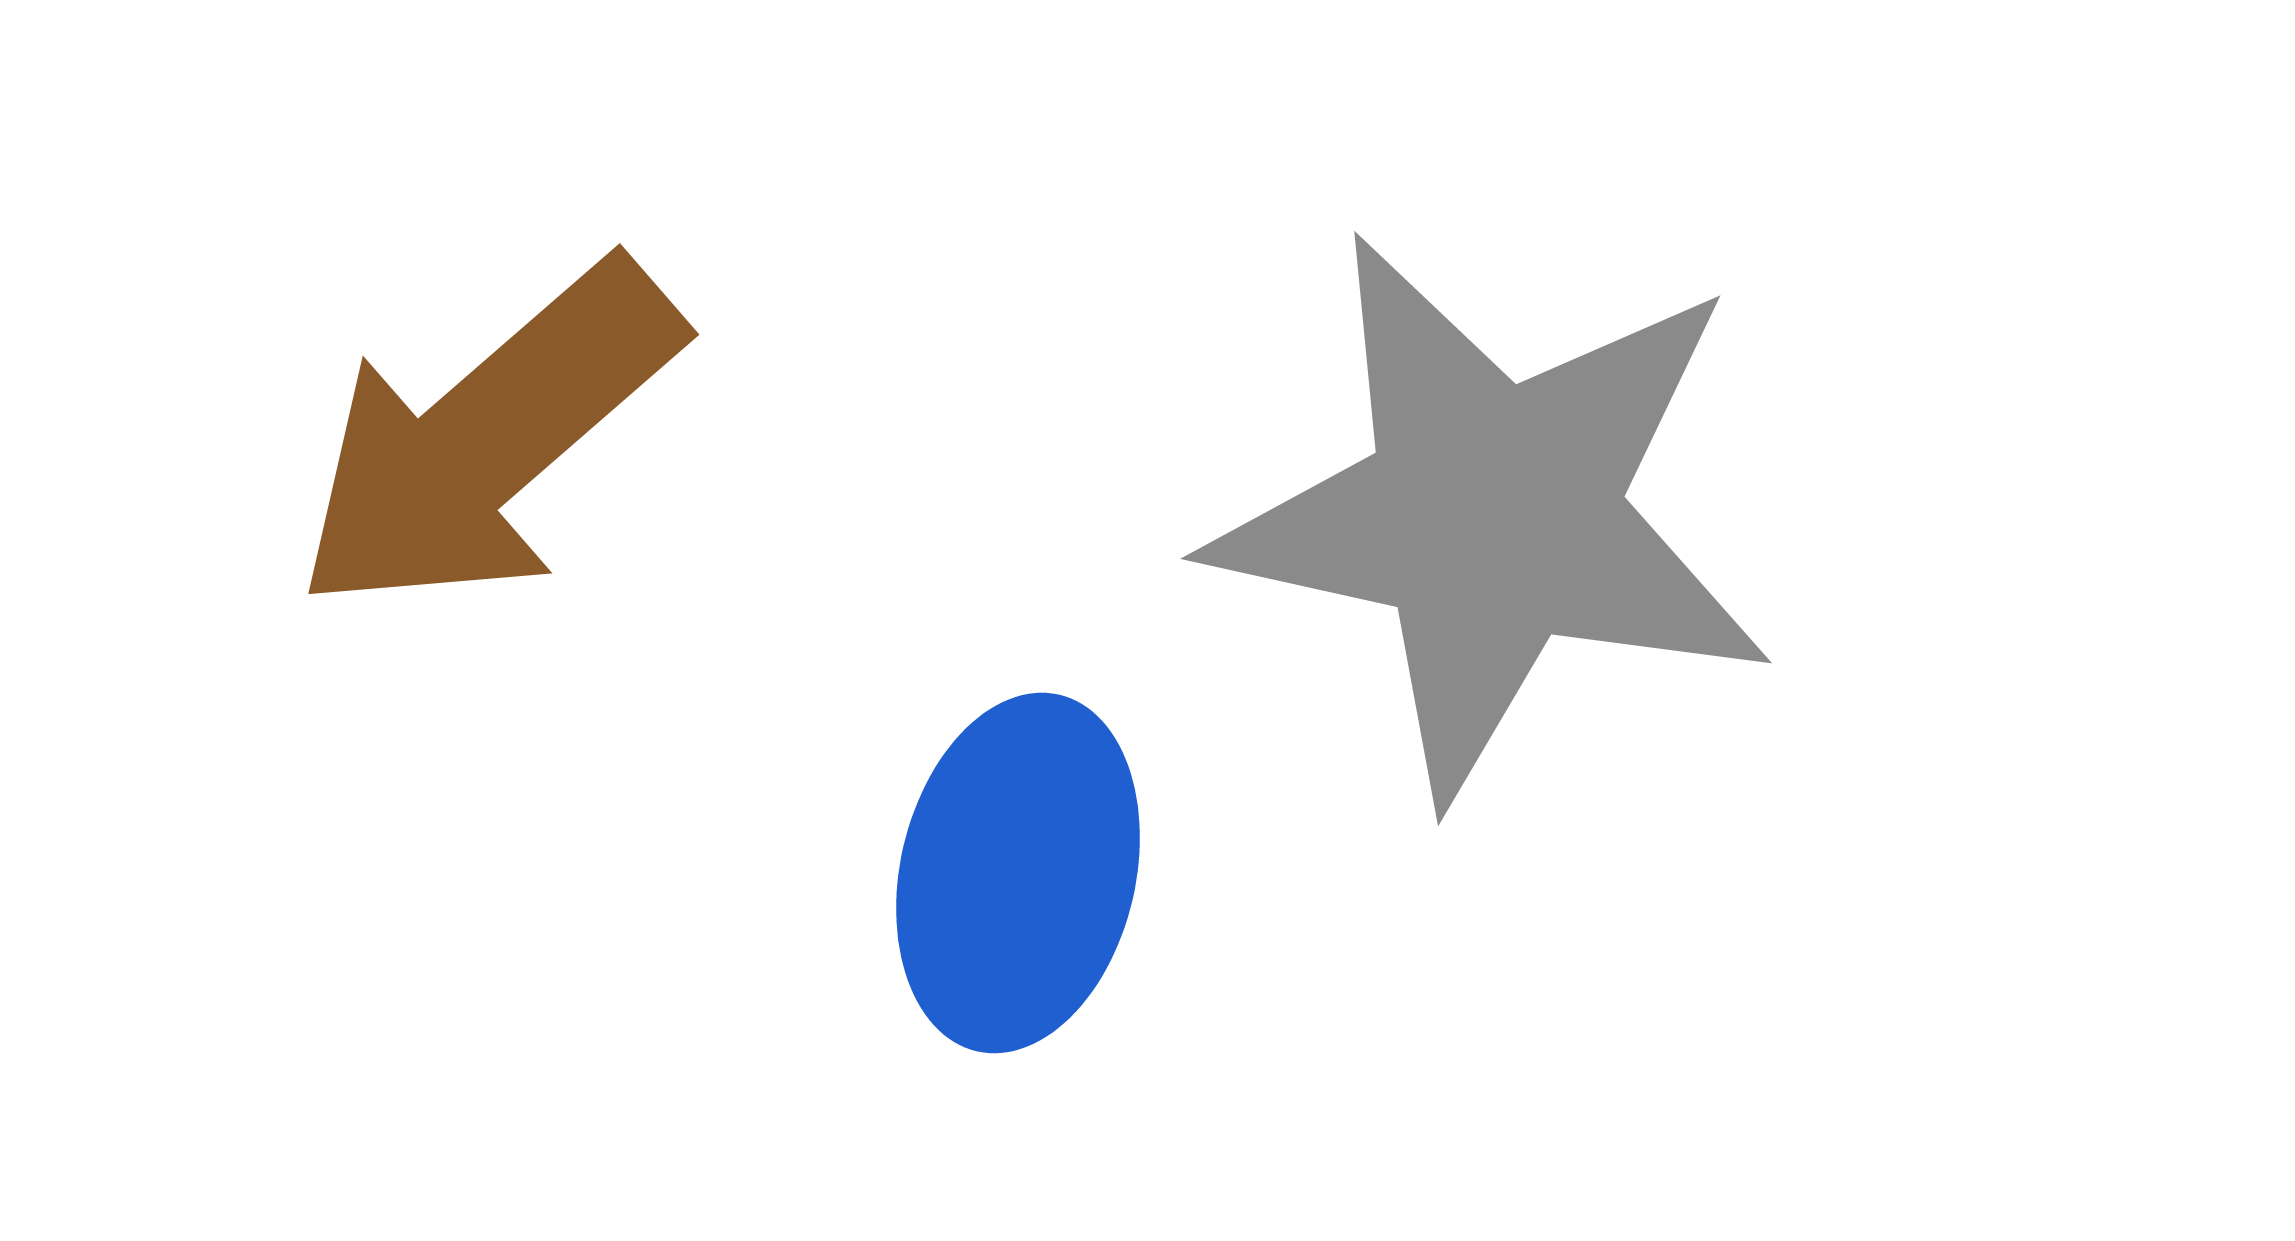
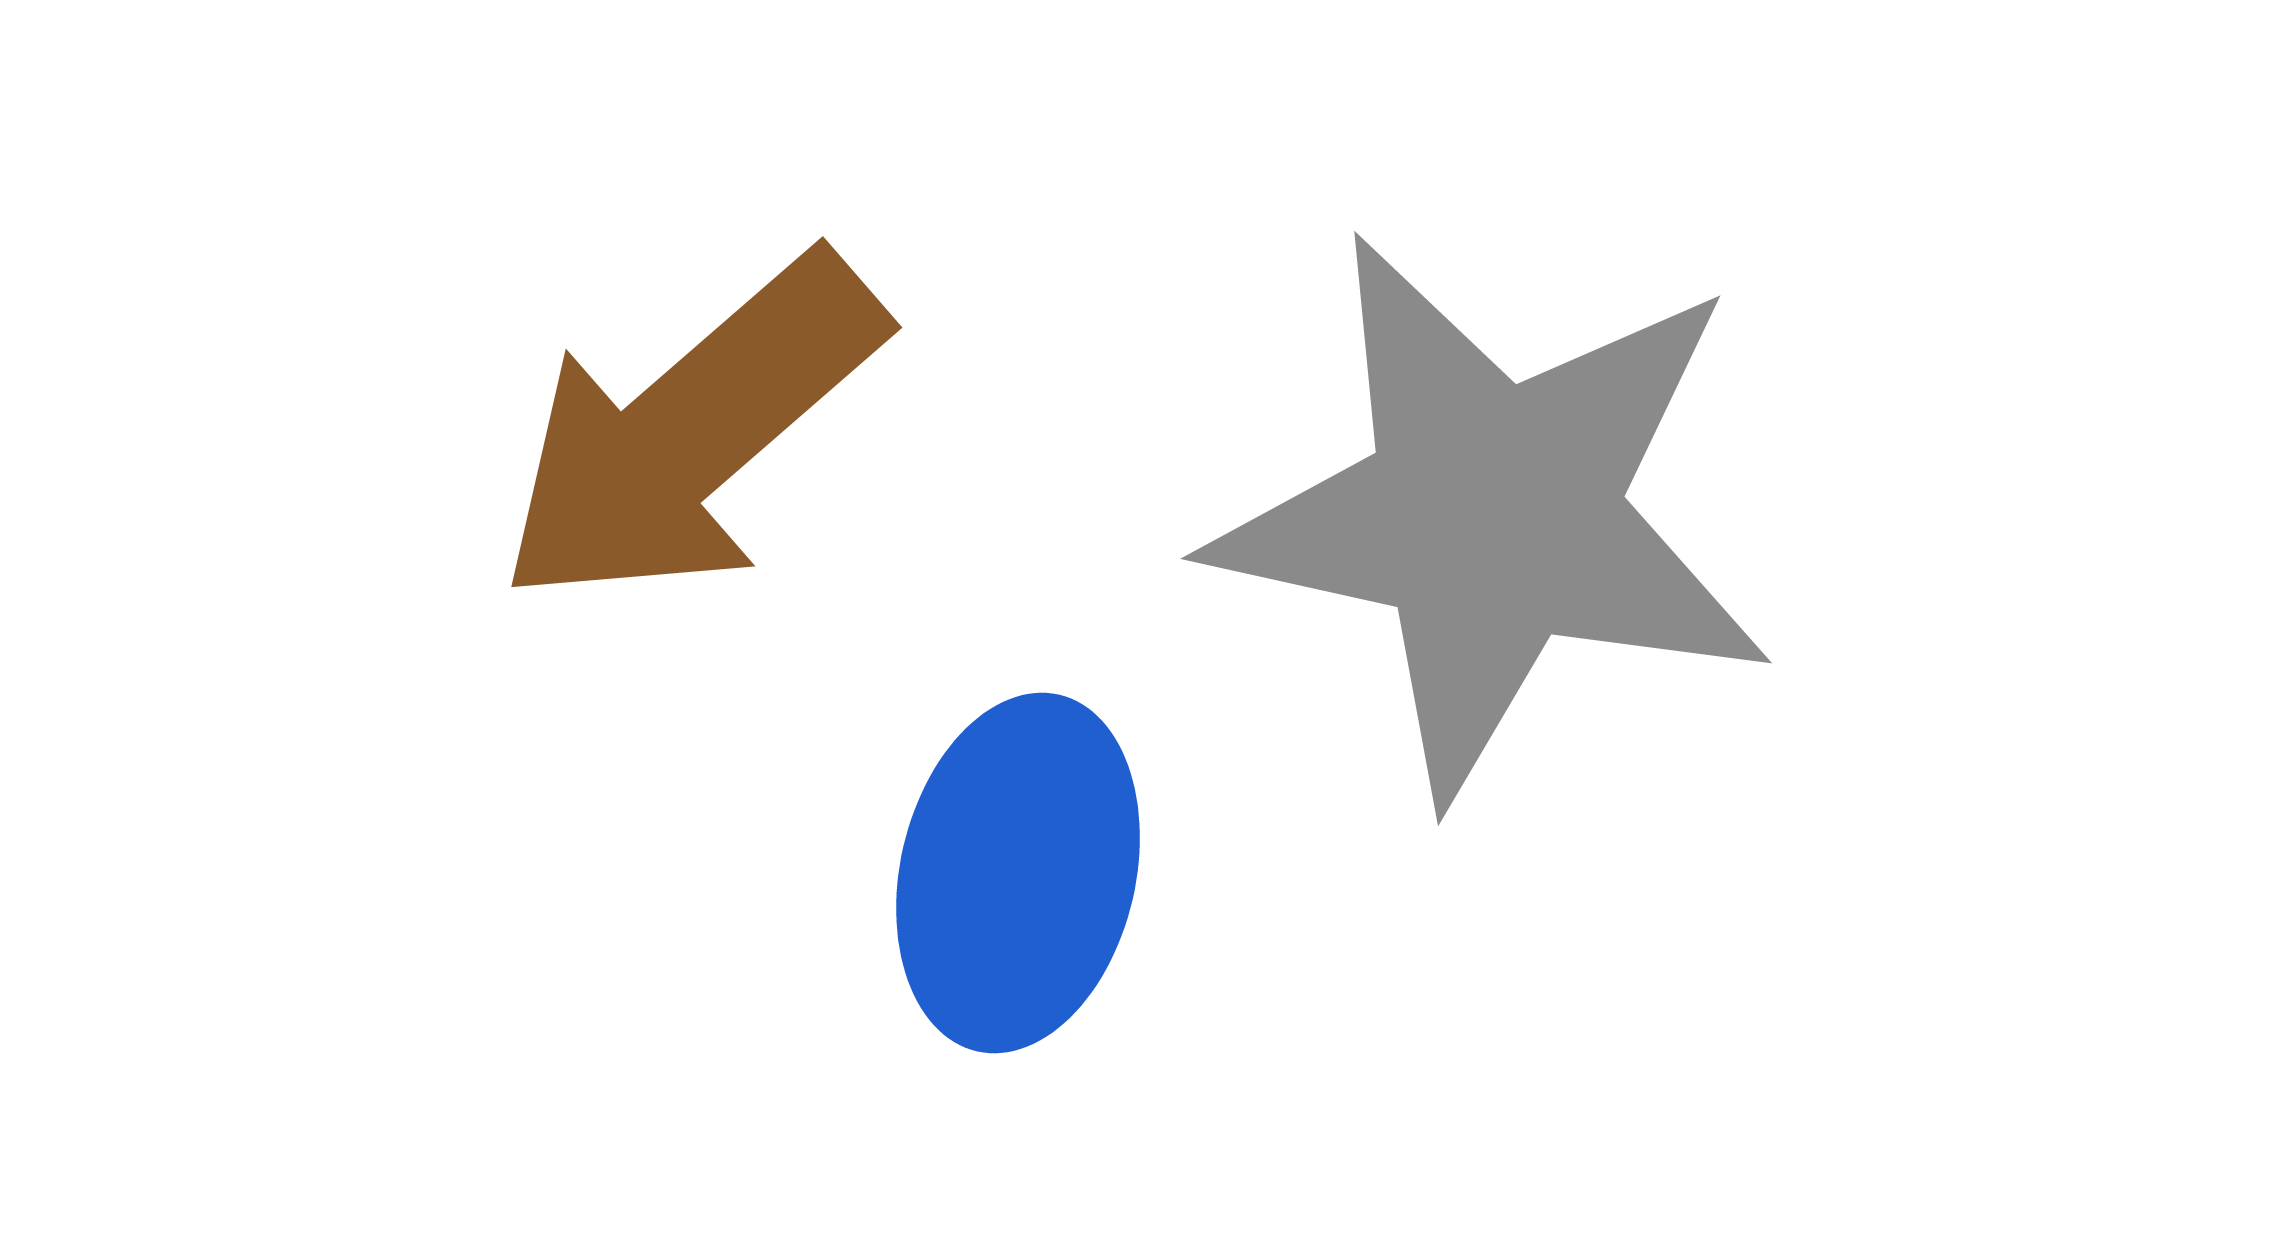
brown arrow: moved 203 px right, 7 px up
